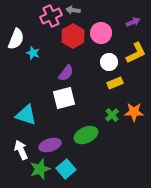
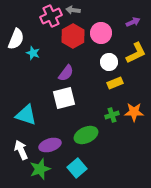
green cross: rotated 24 degrees clockwise
cyan square: moved 11 px right, 1 px up
